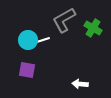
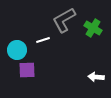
cyan circle: moved 11 px left, 10 px down
purple square: rotated 12 degrees counterclockwise
white arrow: moved 16 px right, 7 px up
